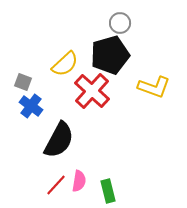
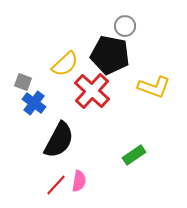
gray circle: moved 5 px right, 3 px down
black pentagon: rotated 27 degrees clockwise
blue cross: moved 3 px right, 3 px up
green rectangle: moved 26 px right, 36 px up; rotated 70 degrees clockwise
